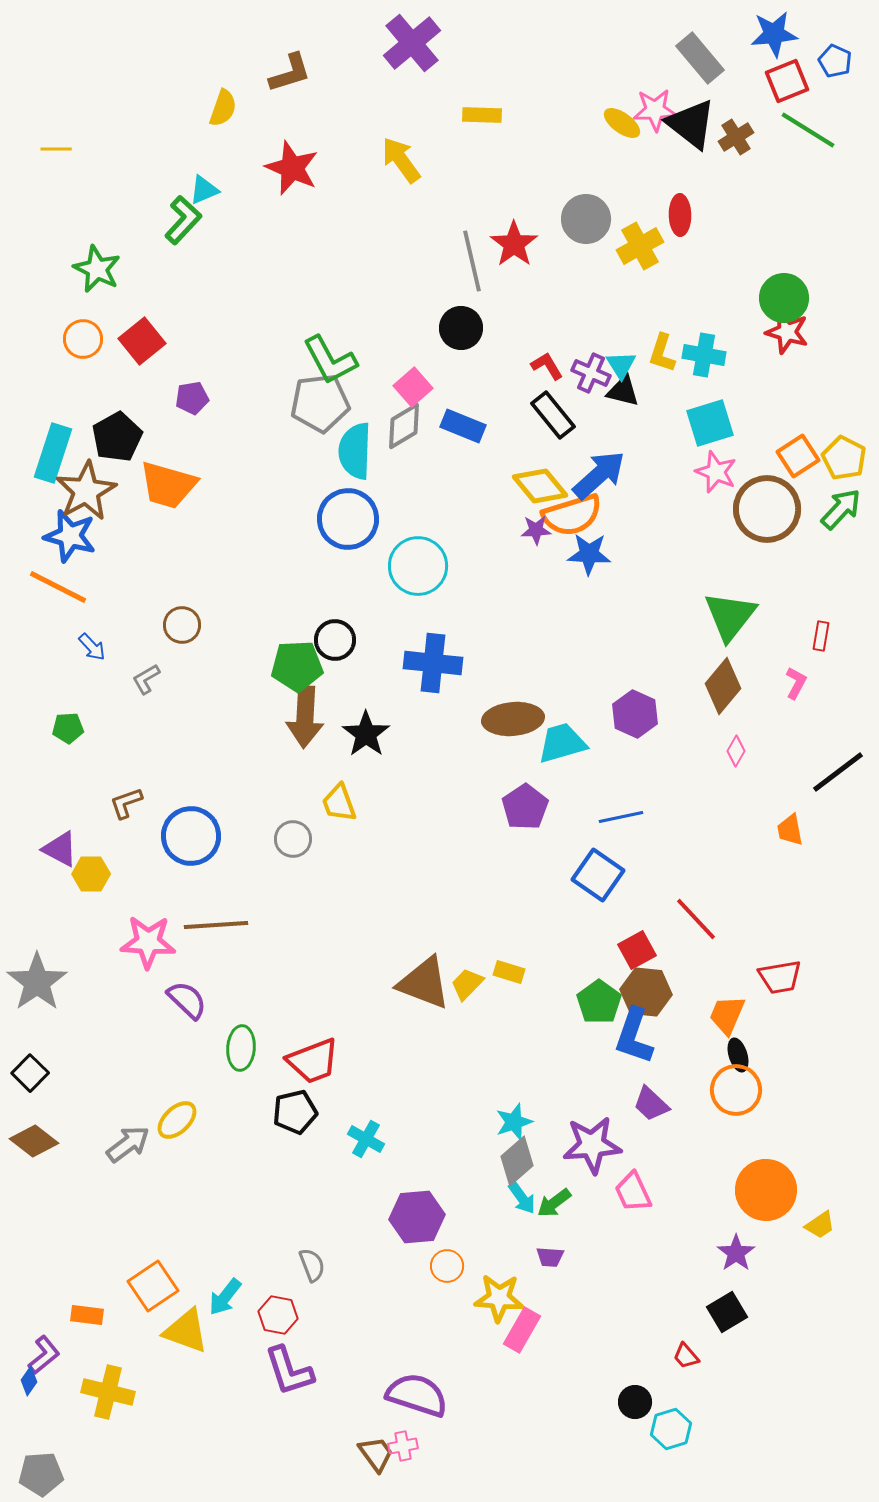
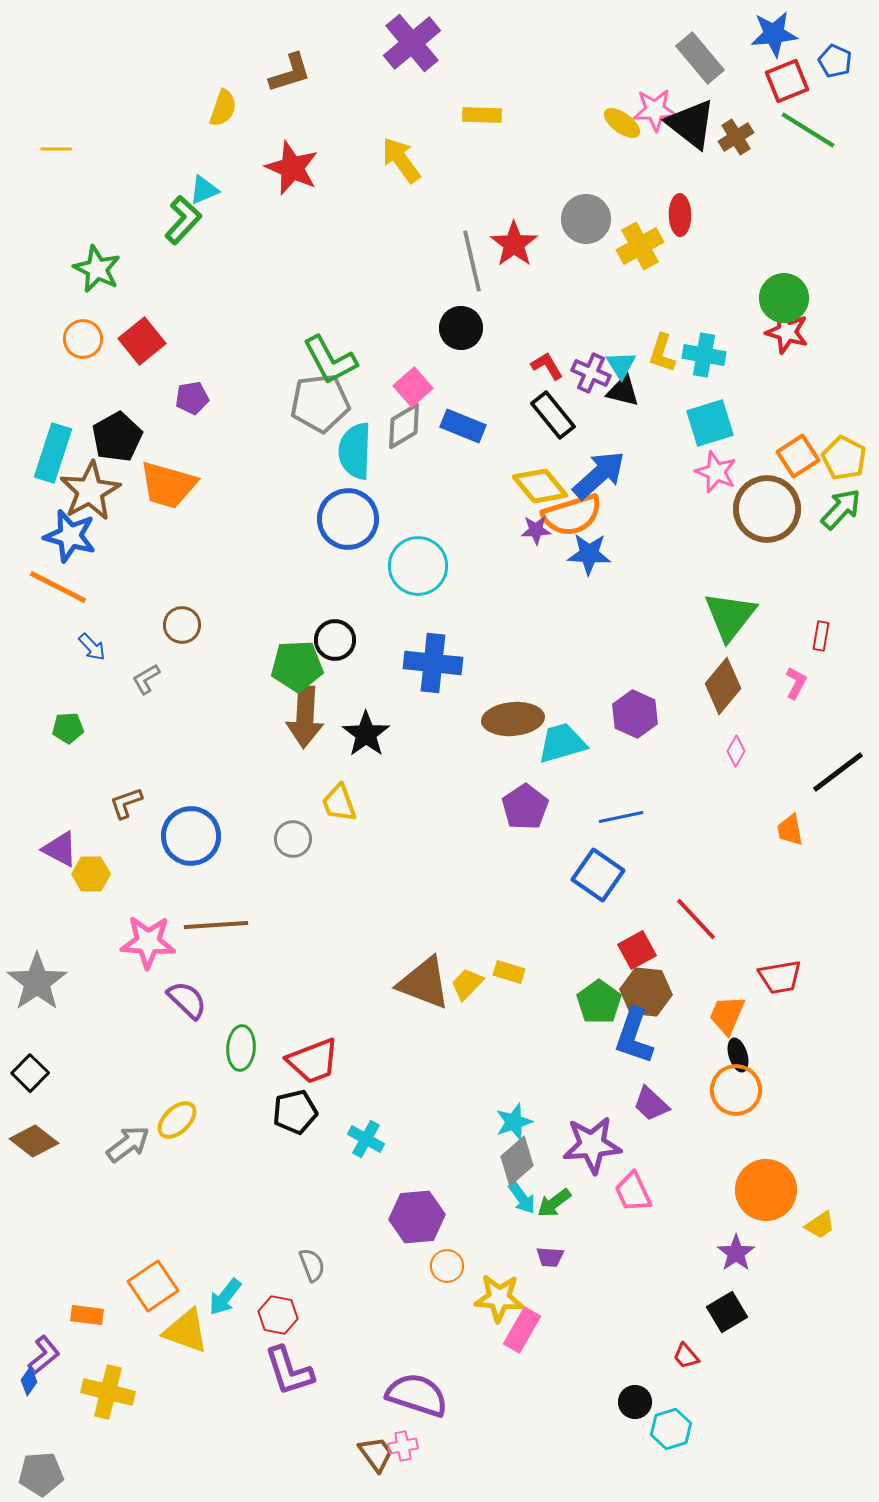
brown star at (86, 491): moved 4 px right
